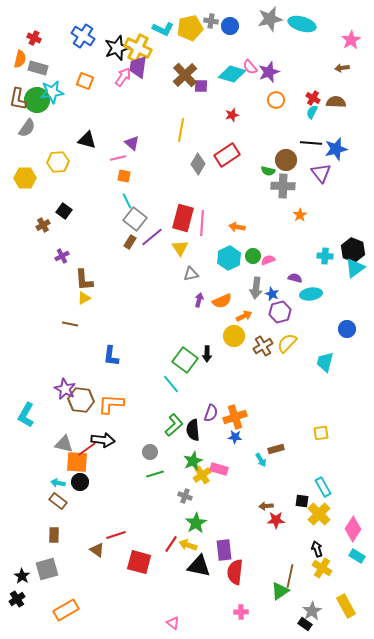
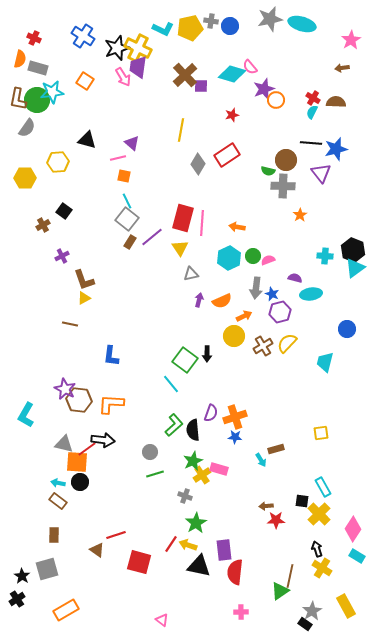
purple star at (269, 72): moved 5 px left, 17 px down
pink arrow at (123, 77): rotated 114 degrees clockwise
orange square at (85, 81): rotated 12 degrees clockwise
gray square at (135, 219): moved 8 px left
brown L-shape at (84, 280): rotated 15 degrees counterclockwise
brown hexagon at (81, 400): moved 2 px left
pink triangle at (173, 623): moved 11 px left, 3 px up
